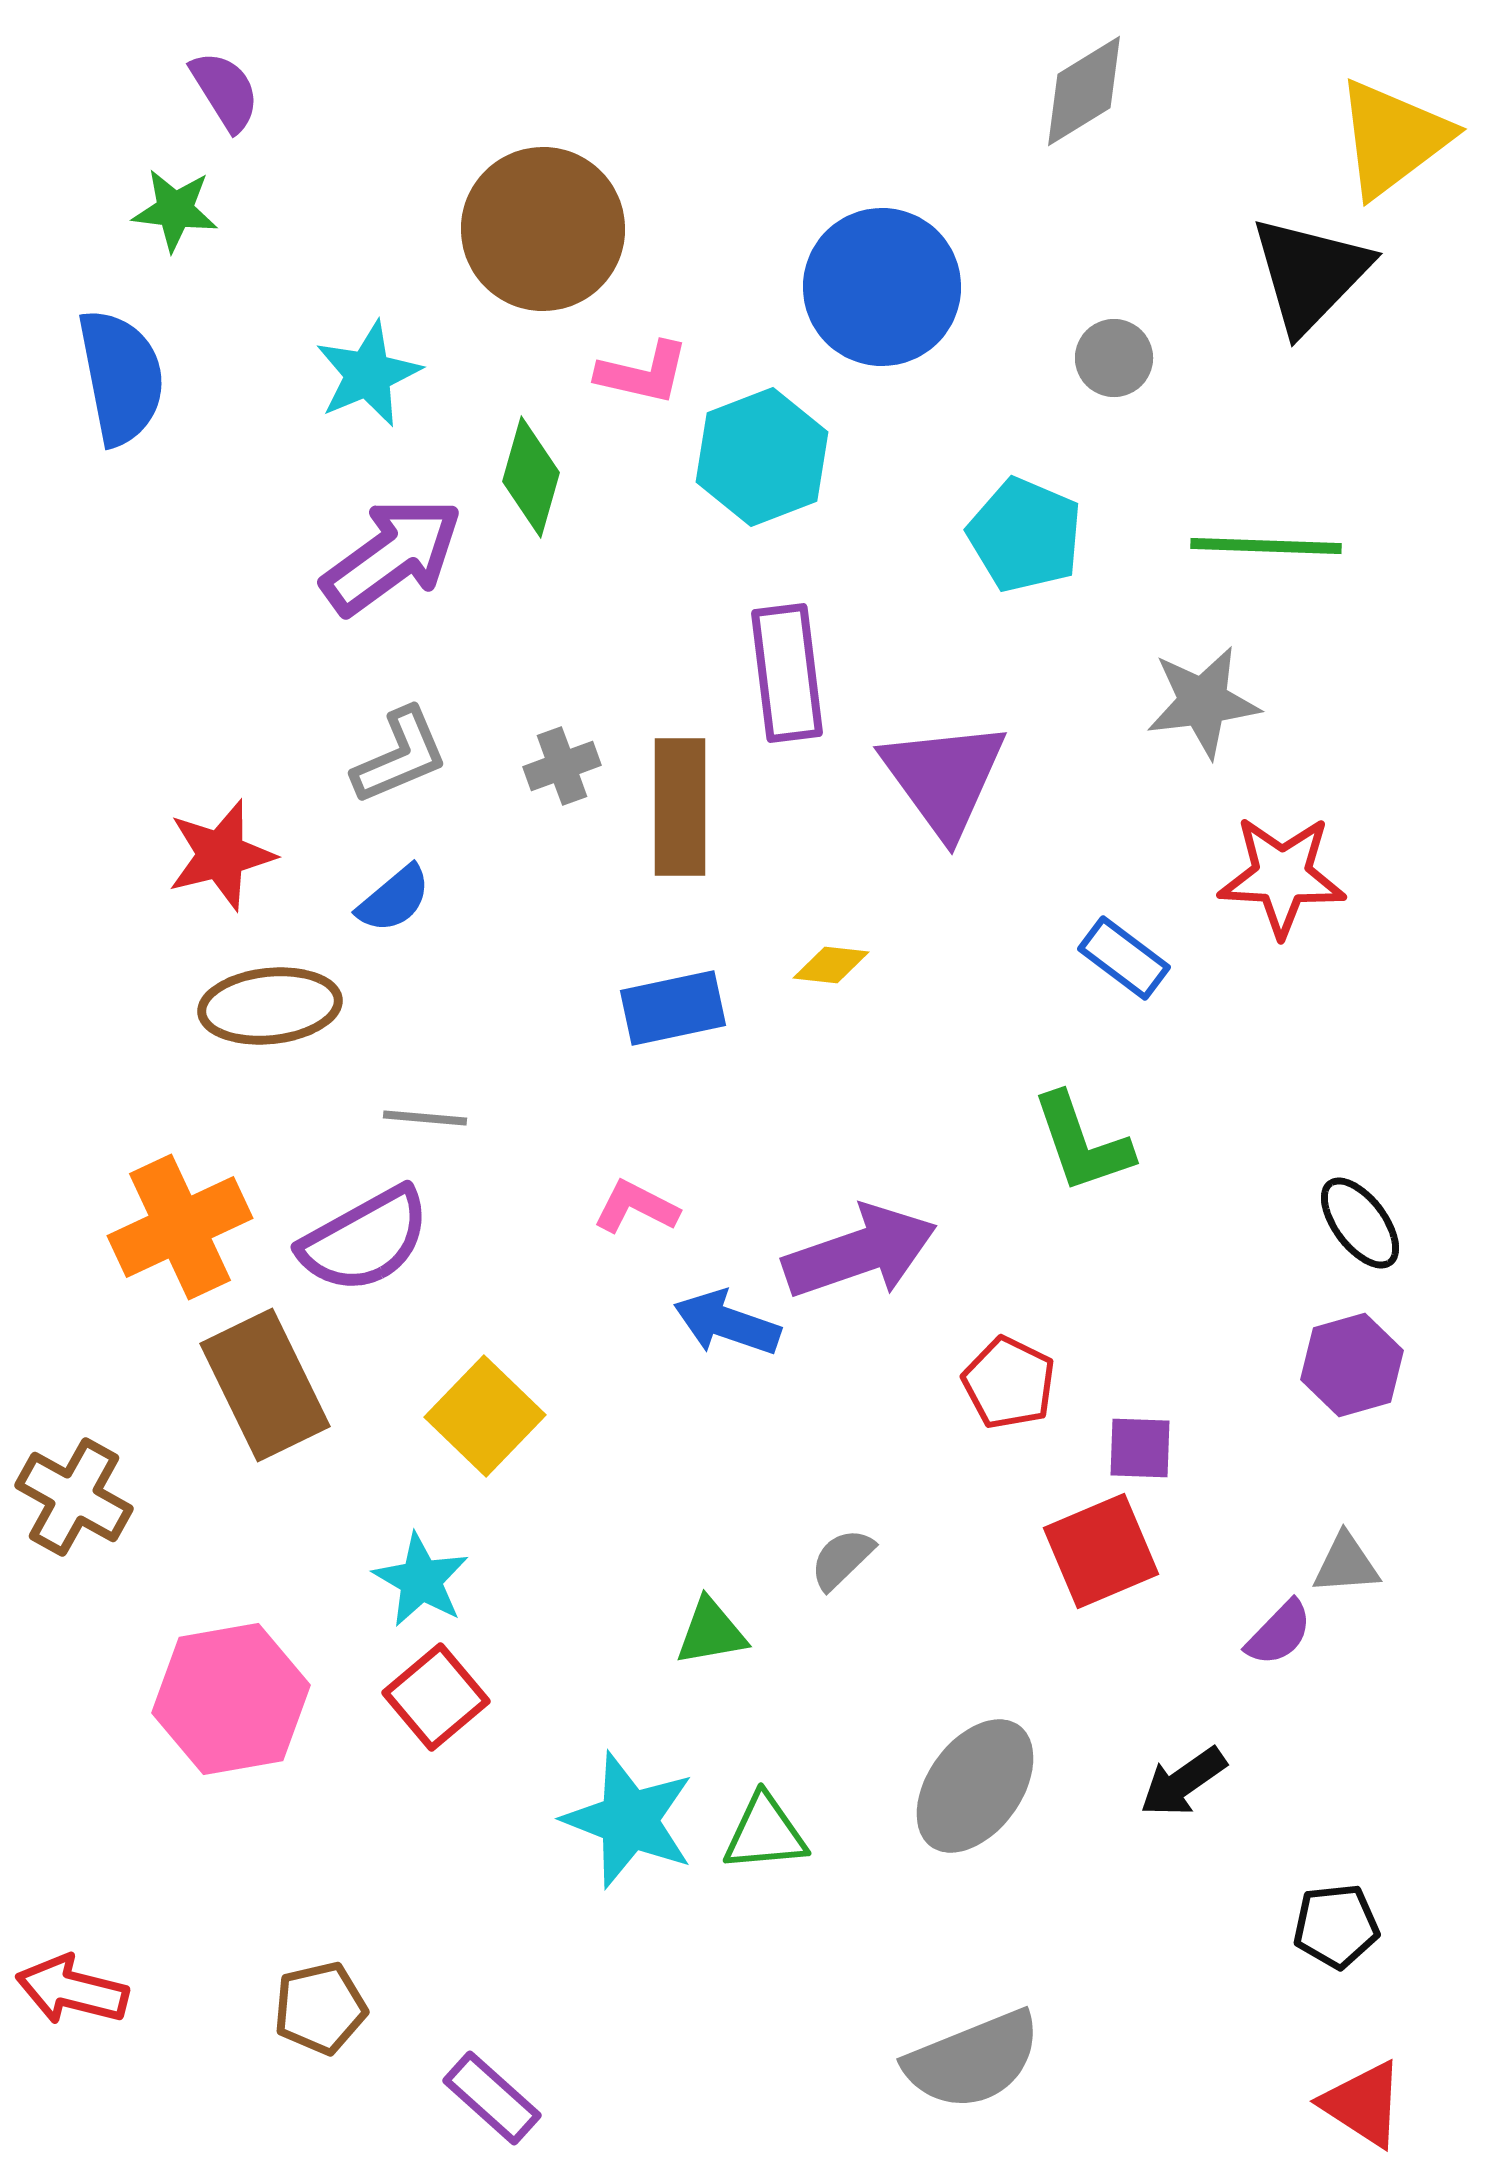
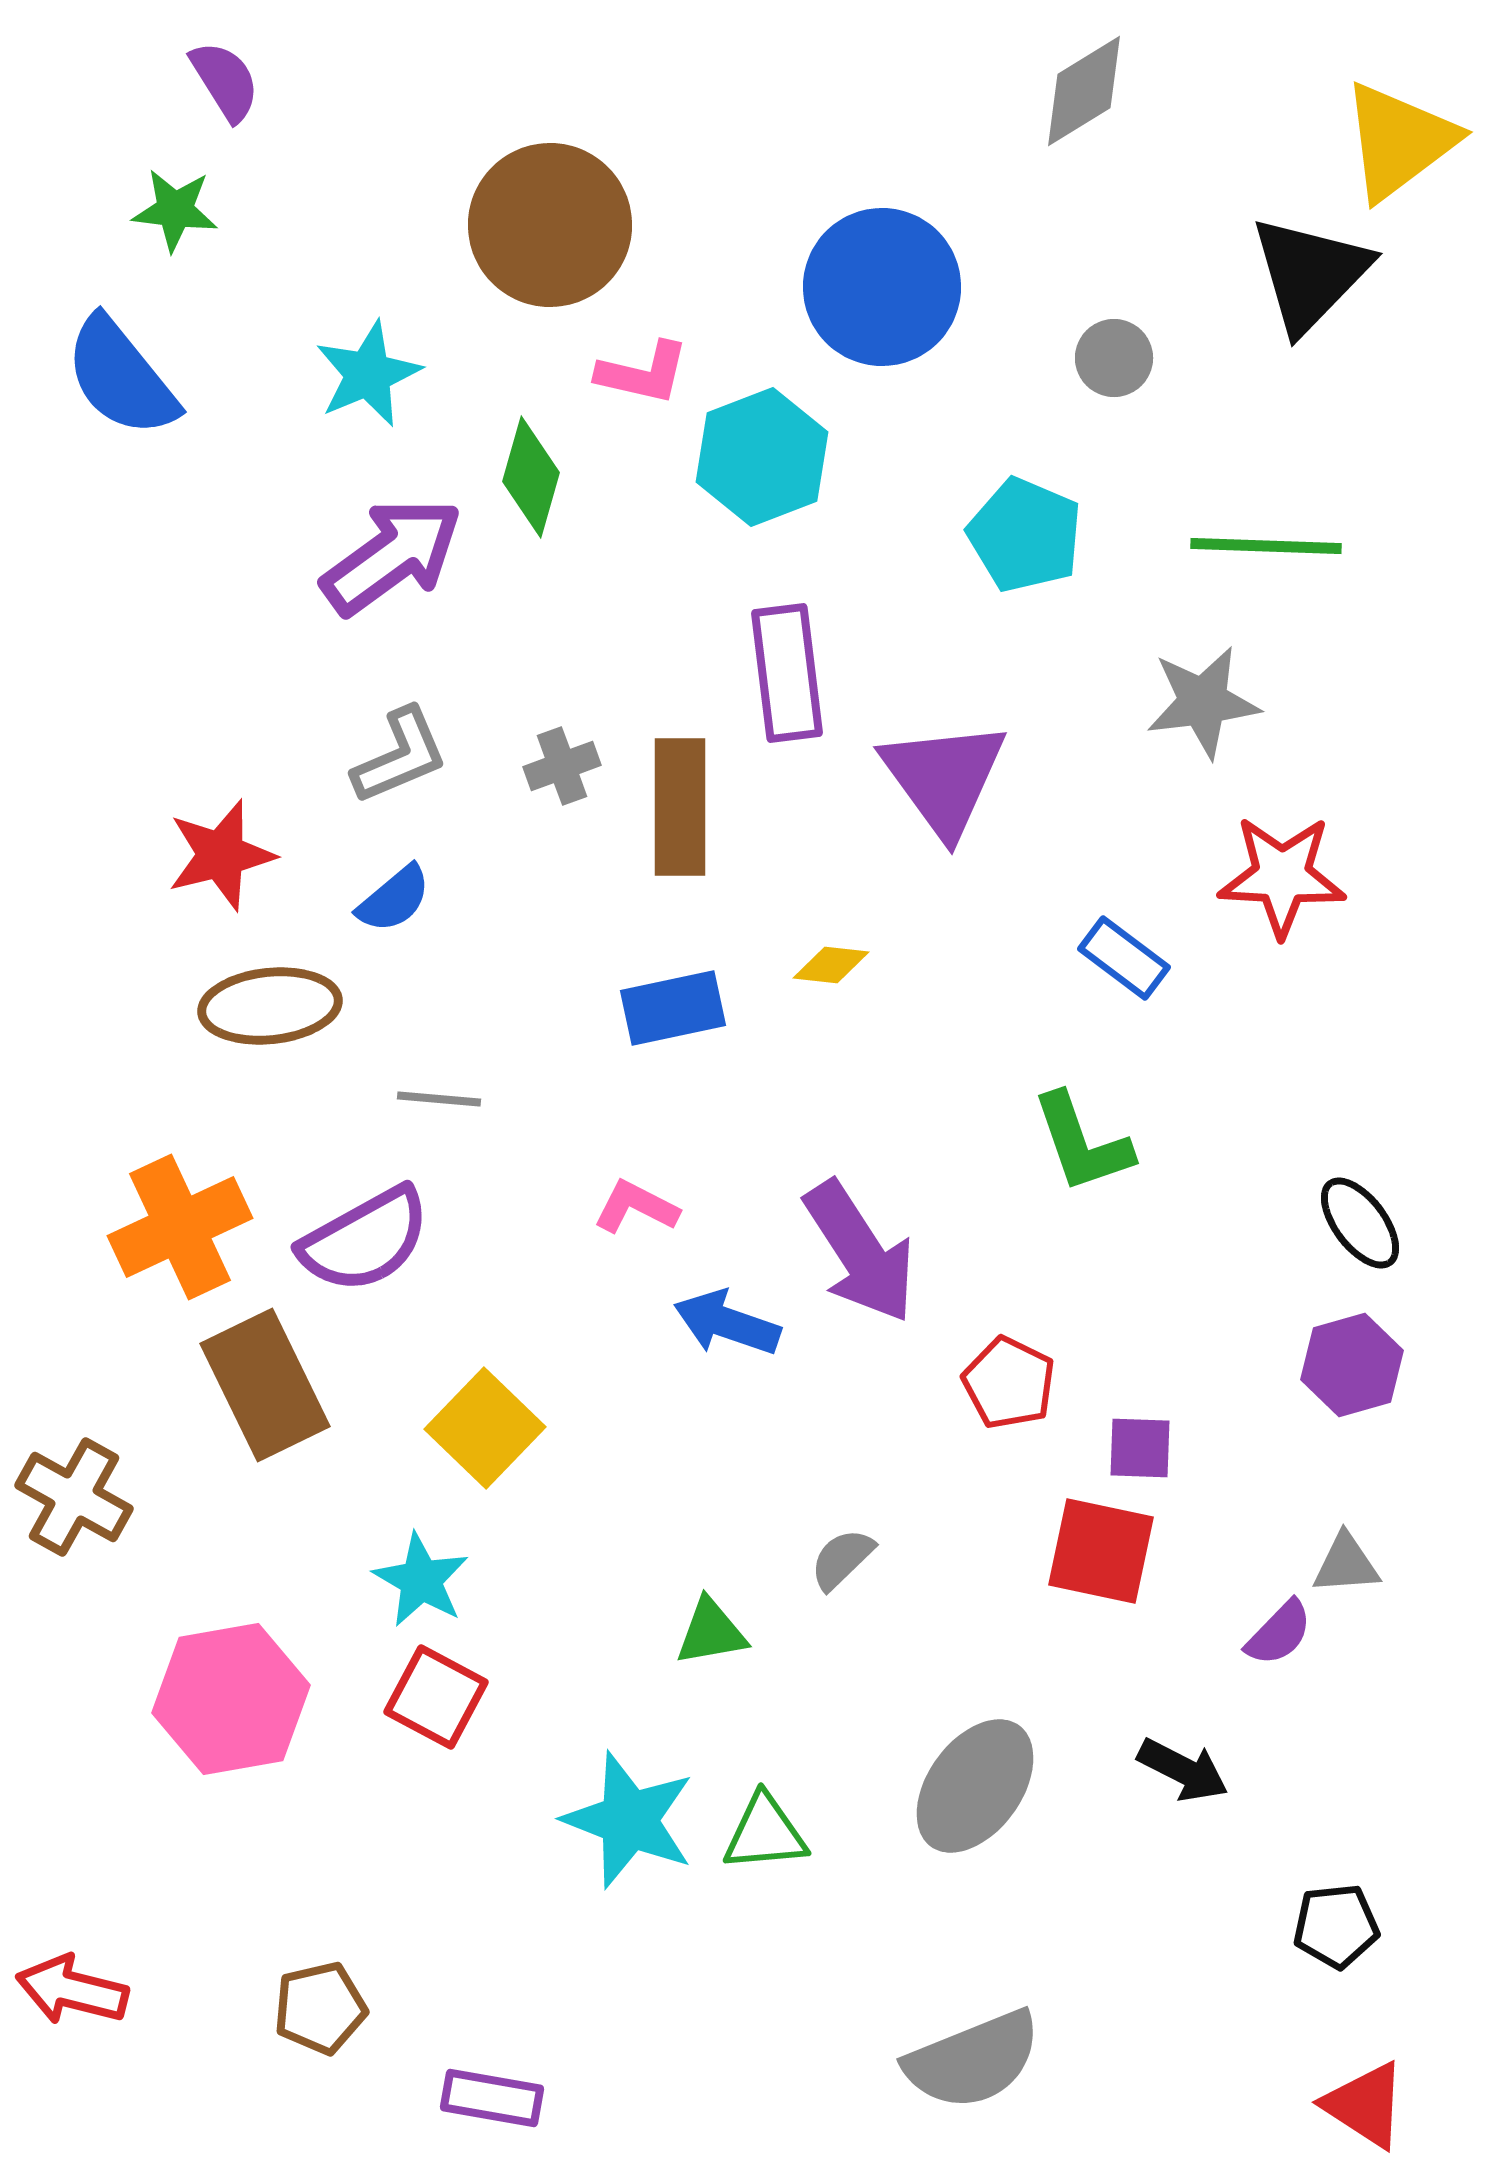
purple semicircle at (225, 91): moved 10 px up
yellow triangle at (1393, 138): moved 6 px right, 3 px down
brown circle at (543, 229): moved 7 px right, 4 px up
blue semicircle at (121, 377): rotated 152 degrees clockwise
gray line at (425, 1118): moved 14 px right, 19 px up
purple arrow at (860, 1252): rotated 76 degrees clockwise
yellow square at (485, 1416): moved 12 px down
red square at (1101, 1551): rotated 35 degrees clockwise
red square at (436, 1697): rotated 22 degrees counterclockwise
black arrow at (1183, 1782): moved 12 px up; rotated 118 degrees counterclockwise
purple rectangle at (492, 2098): rotated 32 degrees counterclockwise
red triangle at (1363, 2104): moved 2 px right, 1 px down
